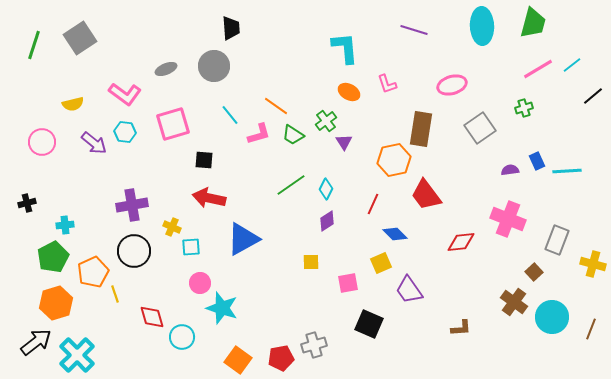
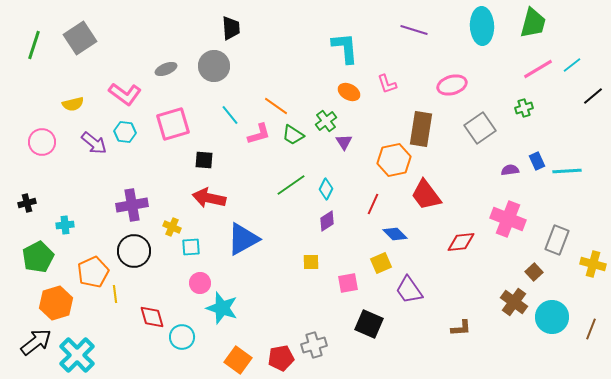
green pentagon at (53, 257): moved 15 px left
yellow line at (115, 294): rotated 12 degrees clockwise
